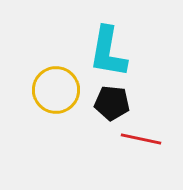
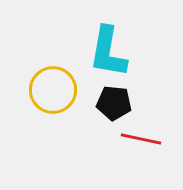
yellow circle: moved 3 px left
black pentagon: moved 2 px right
